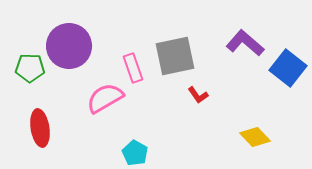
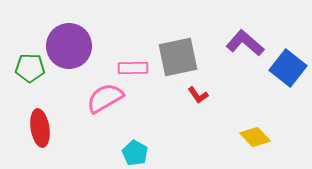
gray square: moved 3 px right, 1 px down
pink rectangle: rotated 72 degrees counterclockwise
